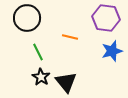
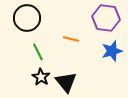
orange line: moved 1 px right, 2 px down
